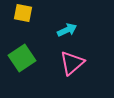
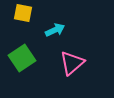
cyan arrow: moved 12 px left
